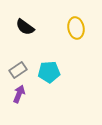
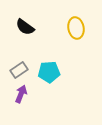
gray rectangle: moved 1 px right
purple arrow: moved 2 px right
